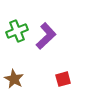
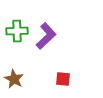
green cross: rotated 20 degrees clockwise
red square: rotated 21 degrees clockwise
